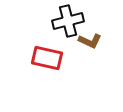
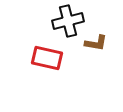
brown L-shape: moved 6 px right, 2 px down; rotated 15 degrees counterclockwise
